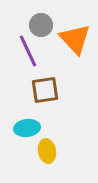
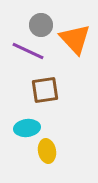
purple line: rotated 40 degrees counterclockwise
